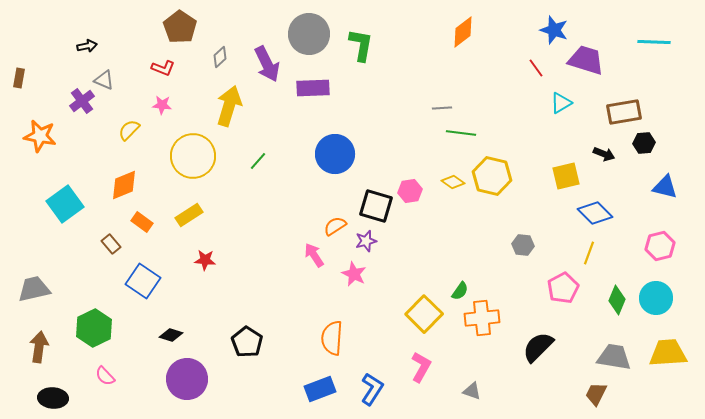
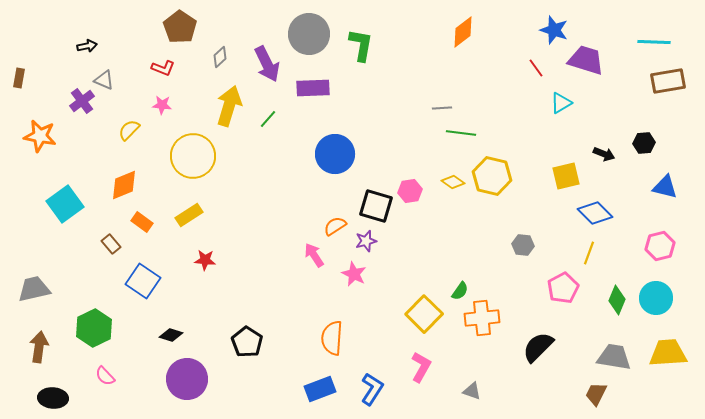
brown rectangle at (624, 112): moved 44 px right, 31 px up
green line at (258, 161): moved 10 px right, 42 px up
